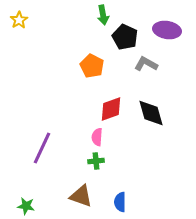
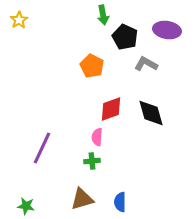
green cross: moved 4 px left
brown triangle: moved 1 px right, 3 px down; rotated 35 degrees counterclockwise
